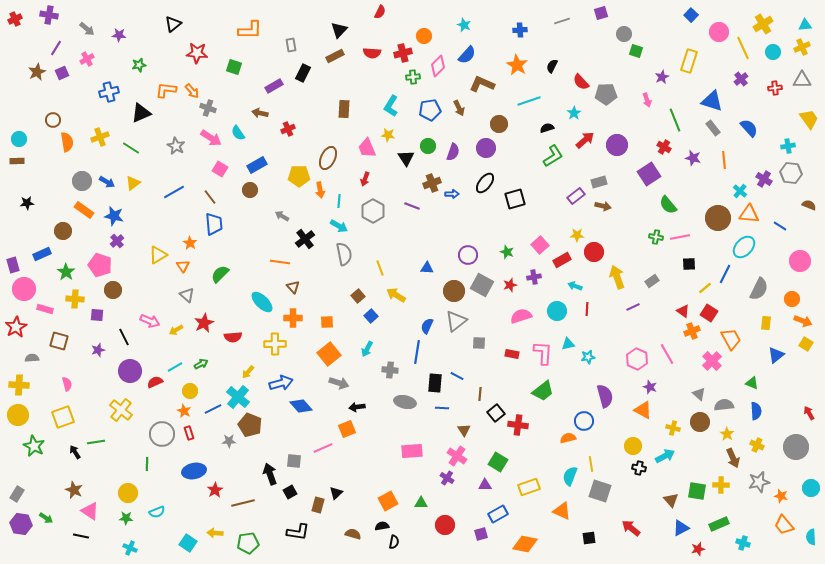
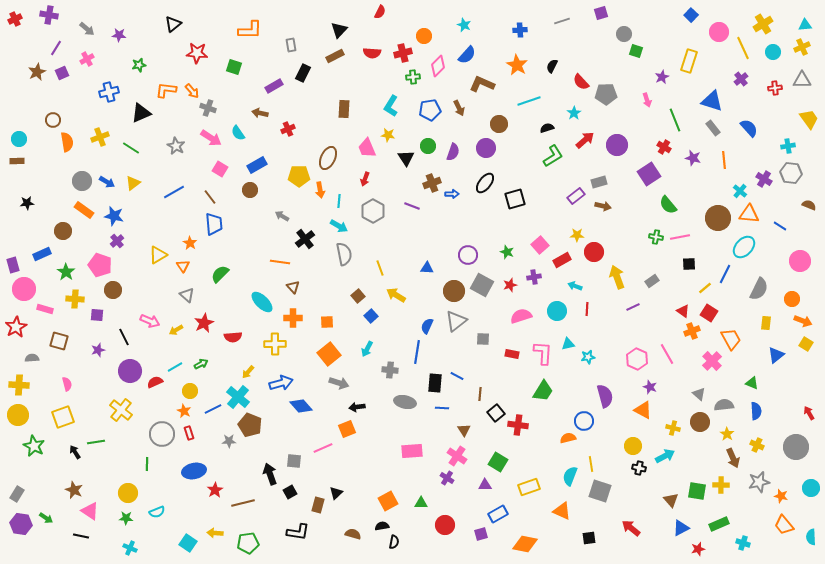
gray square at (479, 343): moved 4 px right, 4 px up
green trapezoid at (543, 391): rotated 20 degrees counterclockwise
